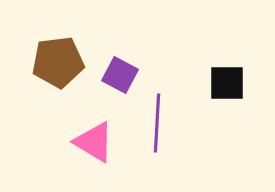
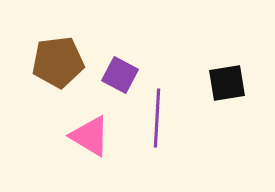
black square: rotated 9 degrees counterclockwise
purple line: moved 5 px up
pink triangle: moved 4 px left, 6 px up
